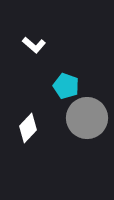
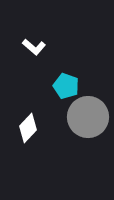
white L-shape: moved 2 px down
gray circle: moved 1 px right, 1 px up
